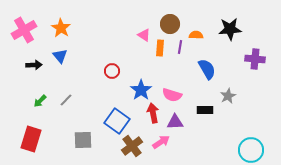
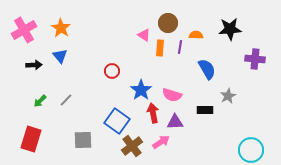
brown circle: moved 2 px left, 1 px up
